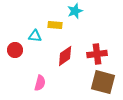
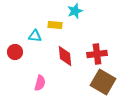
red circle: moved 2 px down
red diamond: rotated 60 degrees counterclockwise
brown square: rotated 15 degrees clockwise
